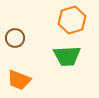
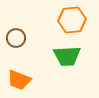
orange hexagon: rotated 12 degrees clockwise
brown circle: moved 1 px right
